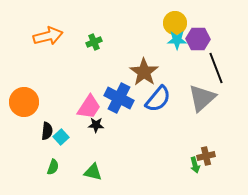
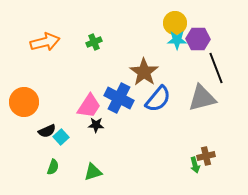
orange arrow: moved 3 px left, 6 px down
gray triangle: rotated 28 degrees clockwise
pink trapezoid: moved 1 px up
black semicircle: rotated 60 degrees clockwise
green triangle: rotated 30 degrees counterclockwise
